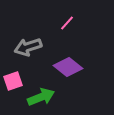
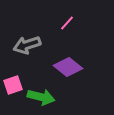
gray arrow: moved 1 px left, 2 px up
pink square: moved 4 px down
green arrow: rotated 36 degrees clockwise
